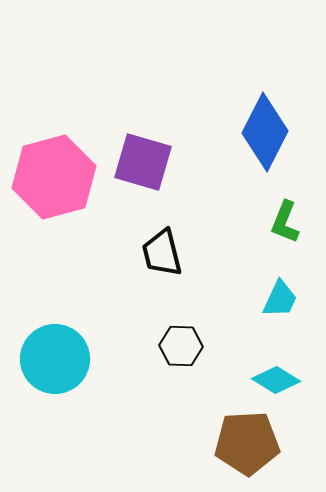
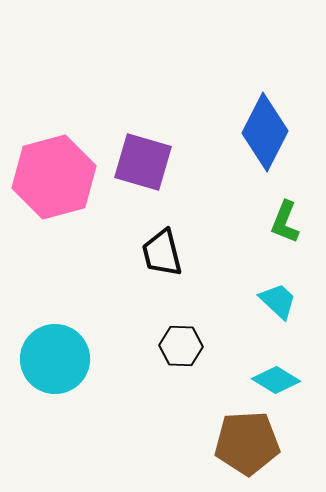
cyan trapezoid: moved 2 px left, 2 px down; rotated 72 degrees counterclockwise
